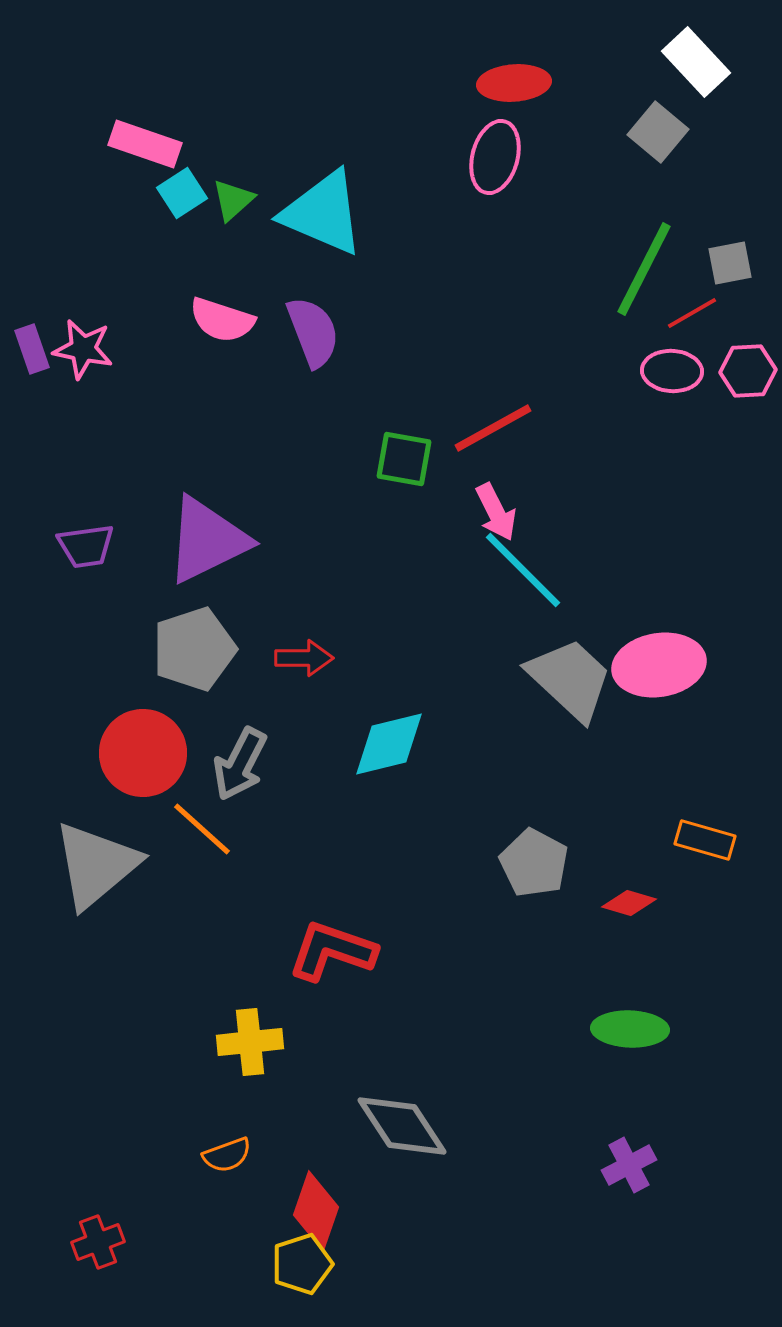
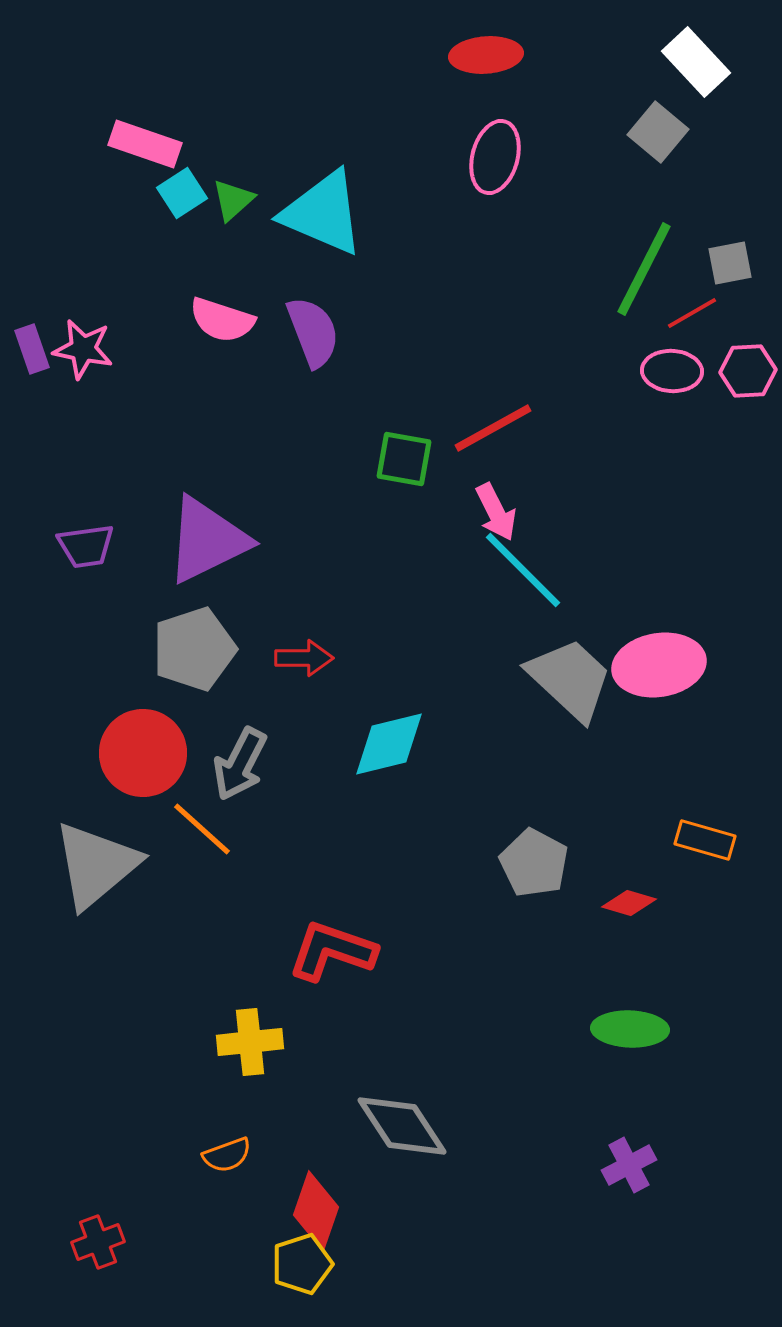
red ellipse at (514, 83): moved 28 px left, 28 px up
